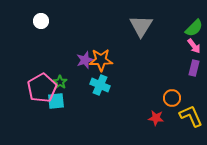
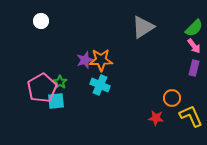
gray triangle: moved 2 px right, 1 px down; rotated 25 degrees clockwise
